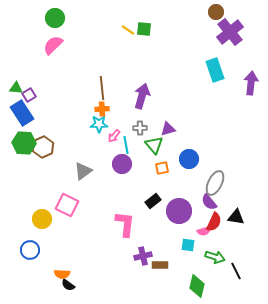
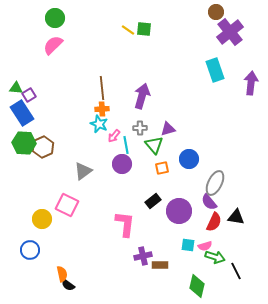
cyan star at (99, 124): rotated 24 degrees clockwise
pink semicircle at (204, 231): moved 1 px right, 15 px down
orange semicircle at (62, 274): rotated 105 degrees counterclockwise
